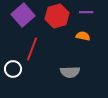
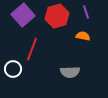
purple line: rotated 72 degrees clockwise
